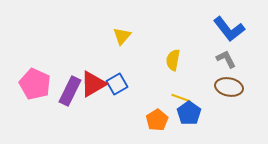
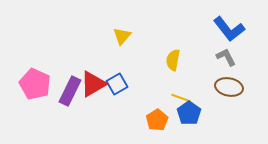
gray L-shape: moved 2 px up
